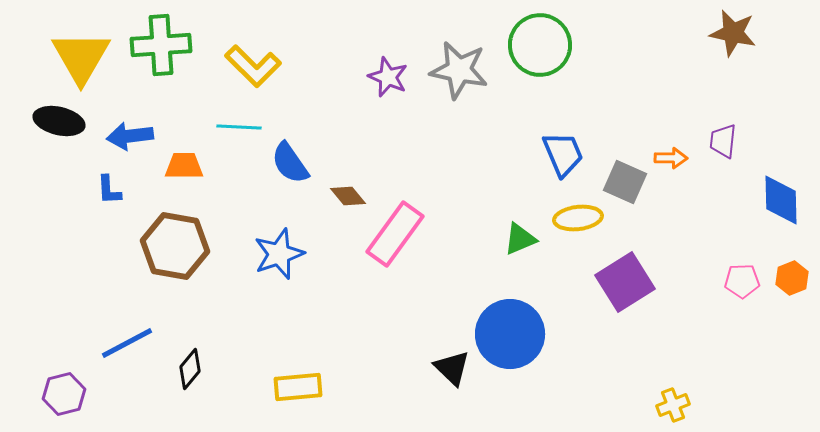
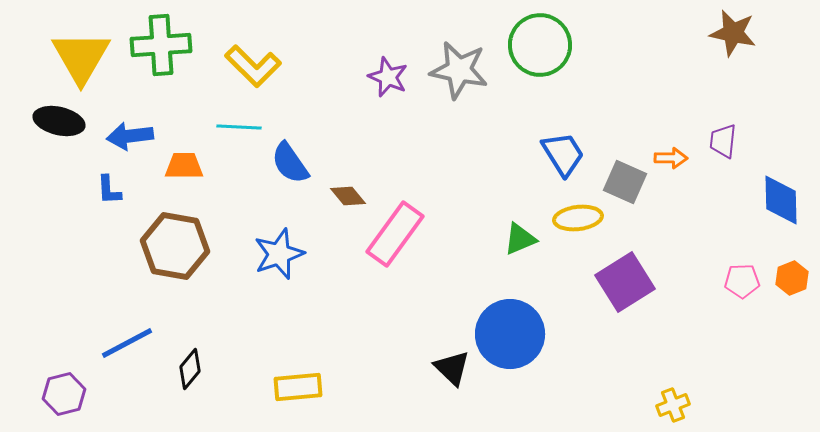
blue trapezoid: rotated 9 degrees counterclockwise
